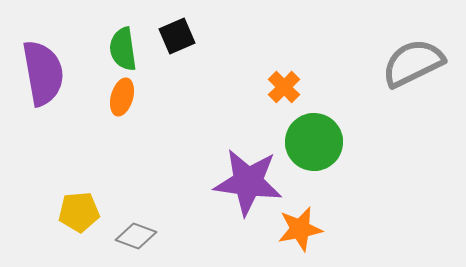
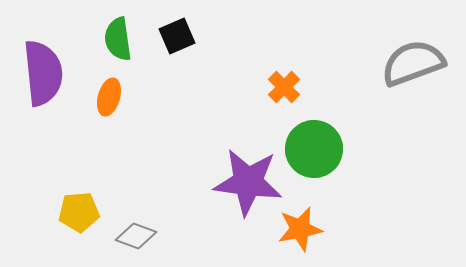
green semicircle: moved 5 px left, 10 px up
gray semicircle: rotated 6 degrees clockwise
purple semicircle: rotated 4 degrees clockwise
orange ellipse: moved 13 px left
green circle: moved 7 px down
